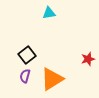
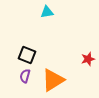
cyan triangle: moved 2 px left, 1 px up
black square: rotated 30 degrees counterclockwise
orange triangle: moved 1 px right, 1 px down
